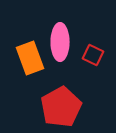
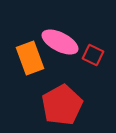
pink ellipse: rotated 63 degrees counterclockwise
red pentagon: moved 1 px right, 2 px up
